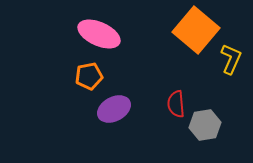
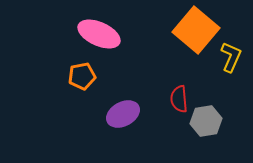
yellow L-shape: moved 2 px up
orange pentagon: moved 7 px left
red semicircle: moved 3 px right, 5 px up
purple ellipse: moved 9 px right, 5 px down
gray hexagon: moved 1 px right, 4 px up
